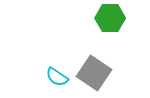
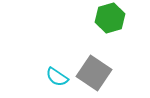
green hexagon: rotated 16 degrees counterclockwise
